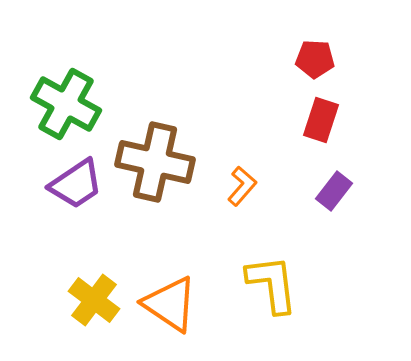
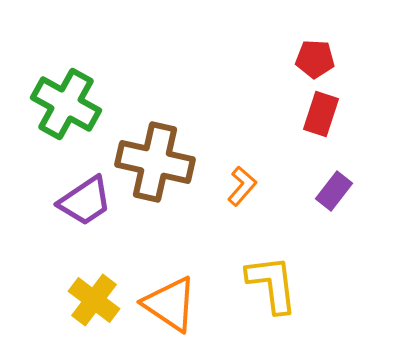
red rectangle: moved 6 px up
purple trapezoid: moved 9 px right, 17 px down
